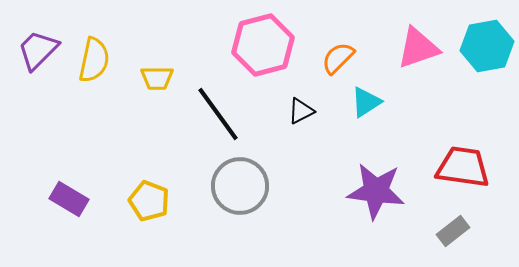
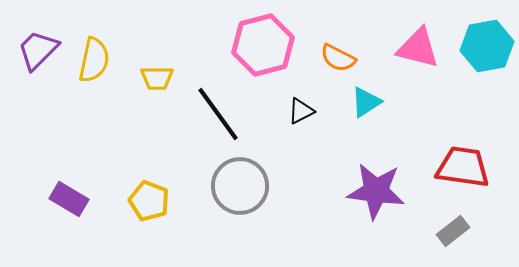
pink triangle: rotated 33 degrees clockwise
orange semicircle: rotated 108 degrees counterclockwise
